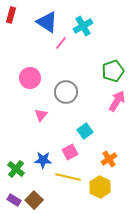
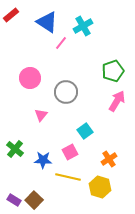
red rectangle: rotated 35 degrees clockwise
green cross: moved 1 px left, 20 px up
yellow hexagon: rotated 10 degrees counterclockwise
